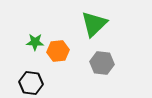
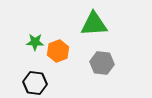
green triangle: rotated 40 degrees clockwise
orange hexagon: rotated 15 degrees counterclockwise
black hexagon: moved 4 px right
